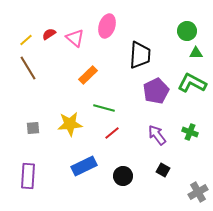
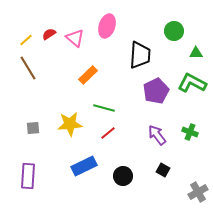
green circle: moved 13 px left
red line: moved 4 px left
